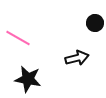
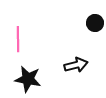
pink line: moved 1 px down; rotated 60 degrees clockwise
black arrow: moved 1 px left, 7 px down
